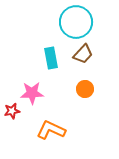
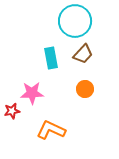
cyan circle: moved 1 px left, 1 px up
